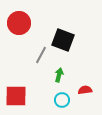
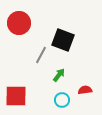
green arrow: rotated 24 degrees clockwise
